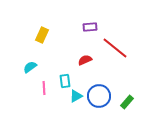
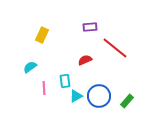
green rectangle: moved 1 px up
